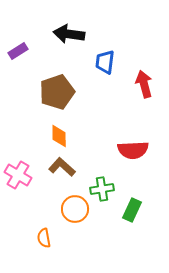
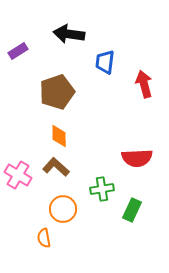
red semicircle: moved 4 px right, 8 px down
brown L-shape: moved 6 px left
orange circle: moved 12 px left
